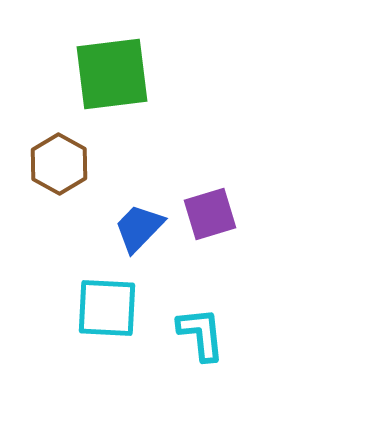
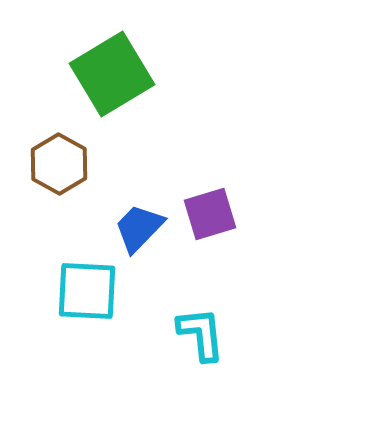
green square: rotated 24 degrees counterclockwise
cyan square: moved 20 px left, 17 px up
